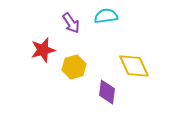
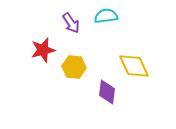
yellow hexagon: rotated 20 degrees clockwise
